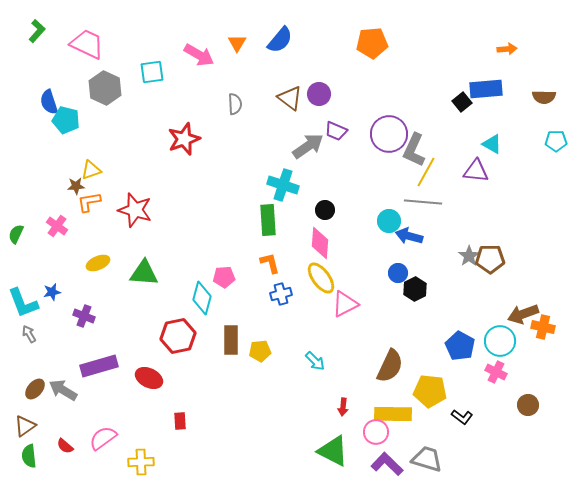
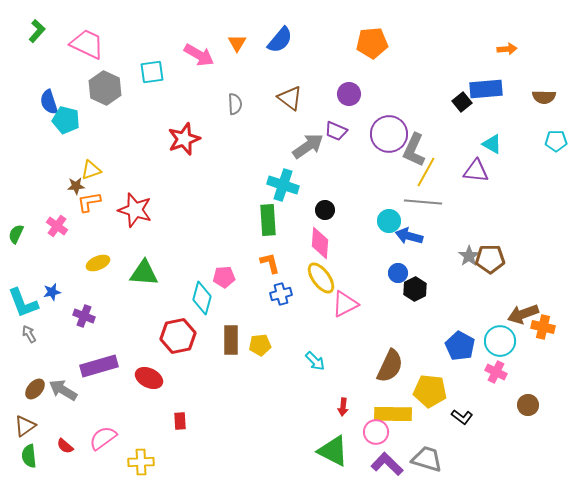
purple circle at (319, 94): moved 30 px right
yellow pentagon at (260, 351): moved 6 px up
